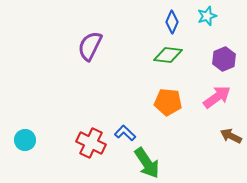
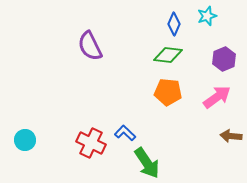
blue diamond: moved 2 px right, 2 px down
purple semicircle: rotated 52 degrees counterclockwise
orange pentagon: moved 10 px up
brown arrow: rotated 20 degrees counterclockwise
